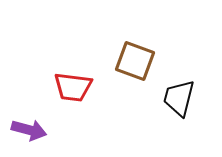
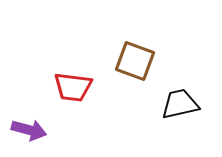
black trapezoid: moved 1 px right, 6 px down; rotated 63 degrees clockwise
